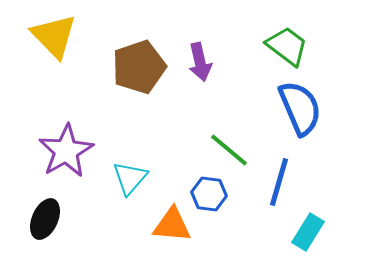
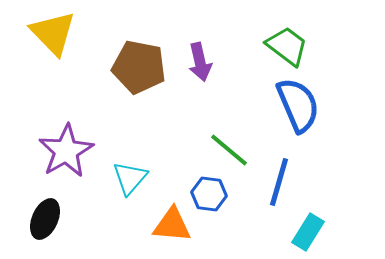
yellow triangle: moved 1 px left, 3 px up
brown pentagon: rotated 30 degrees clockwise
blue semicircle: moved 2 px left, 3 px up
